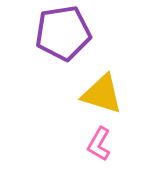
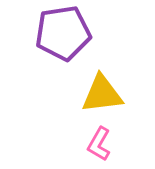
yellow triangle: rotated 24 degrees counterclockwise
